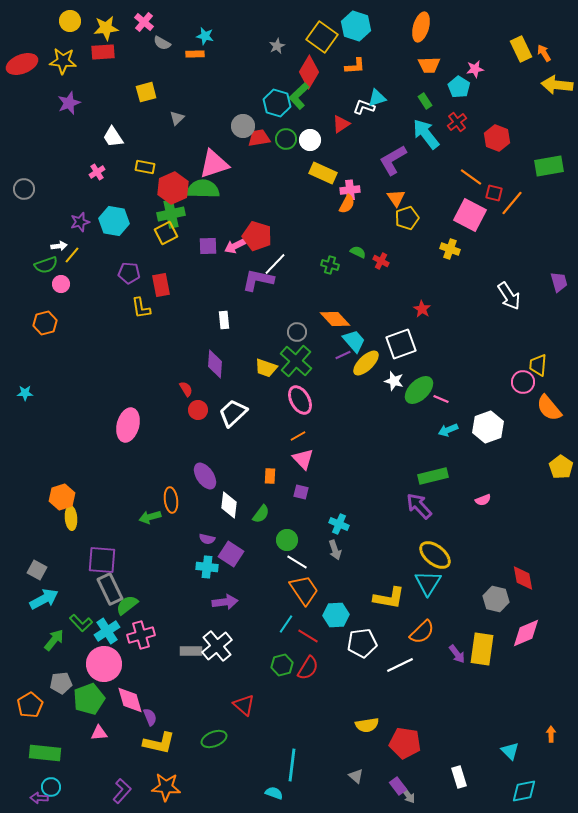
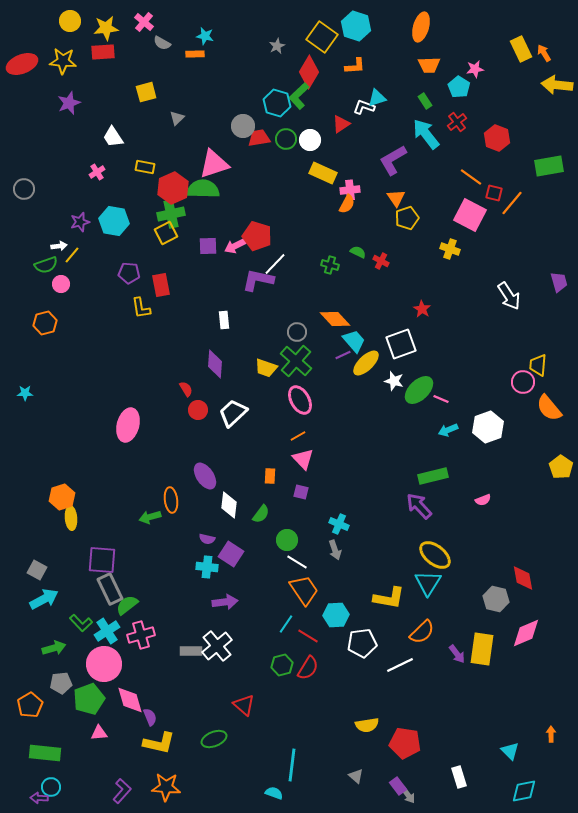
green arrow at (54, 640): moved 8 px down; rotated 35 degrees clockwise
